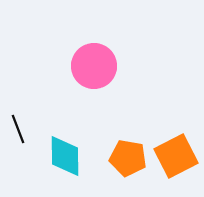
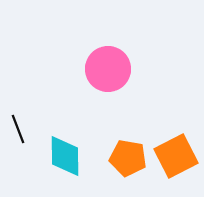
pink circle: moved 14 px right, 3 px down
